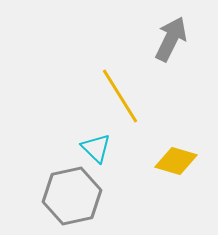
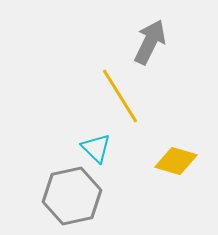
gray arrow: moved 21 px left, 3 px down
